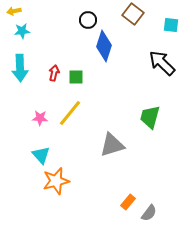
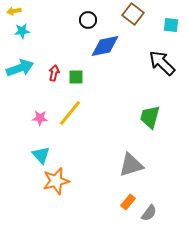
blue diamond: moved 1 px right; rotated 60 degrees clockwise
cyan arrow: rotated 108 degrees counterclockwise
gray triangle: moved 19 px right, 20 px down
